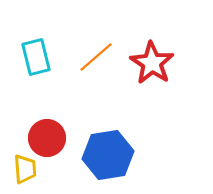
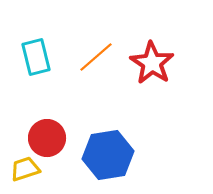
yellow trapezoid: rotated 104 degrees counterclockwise
